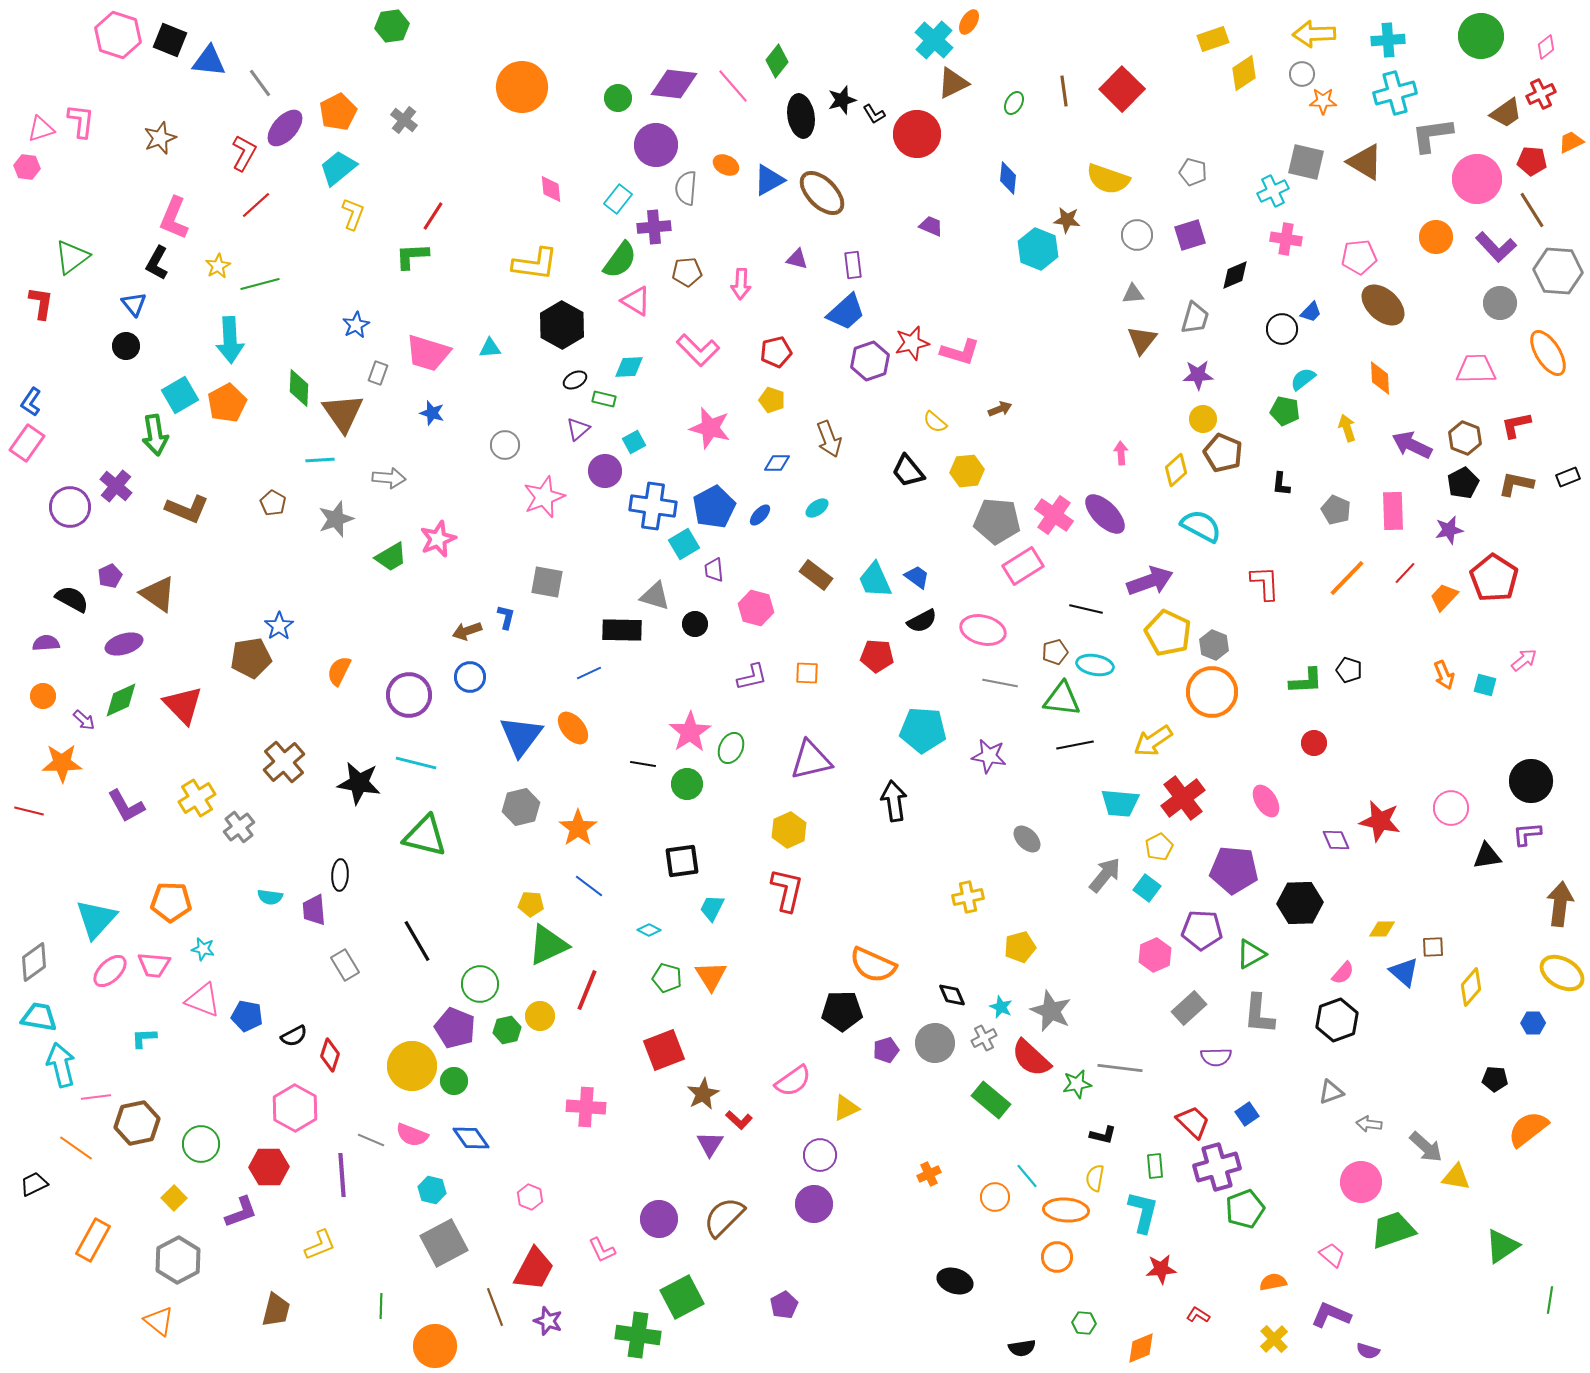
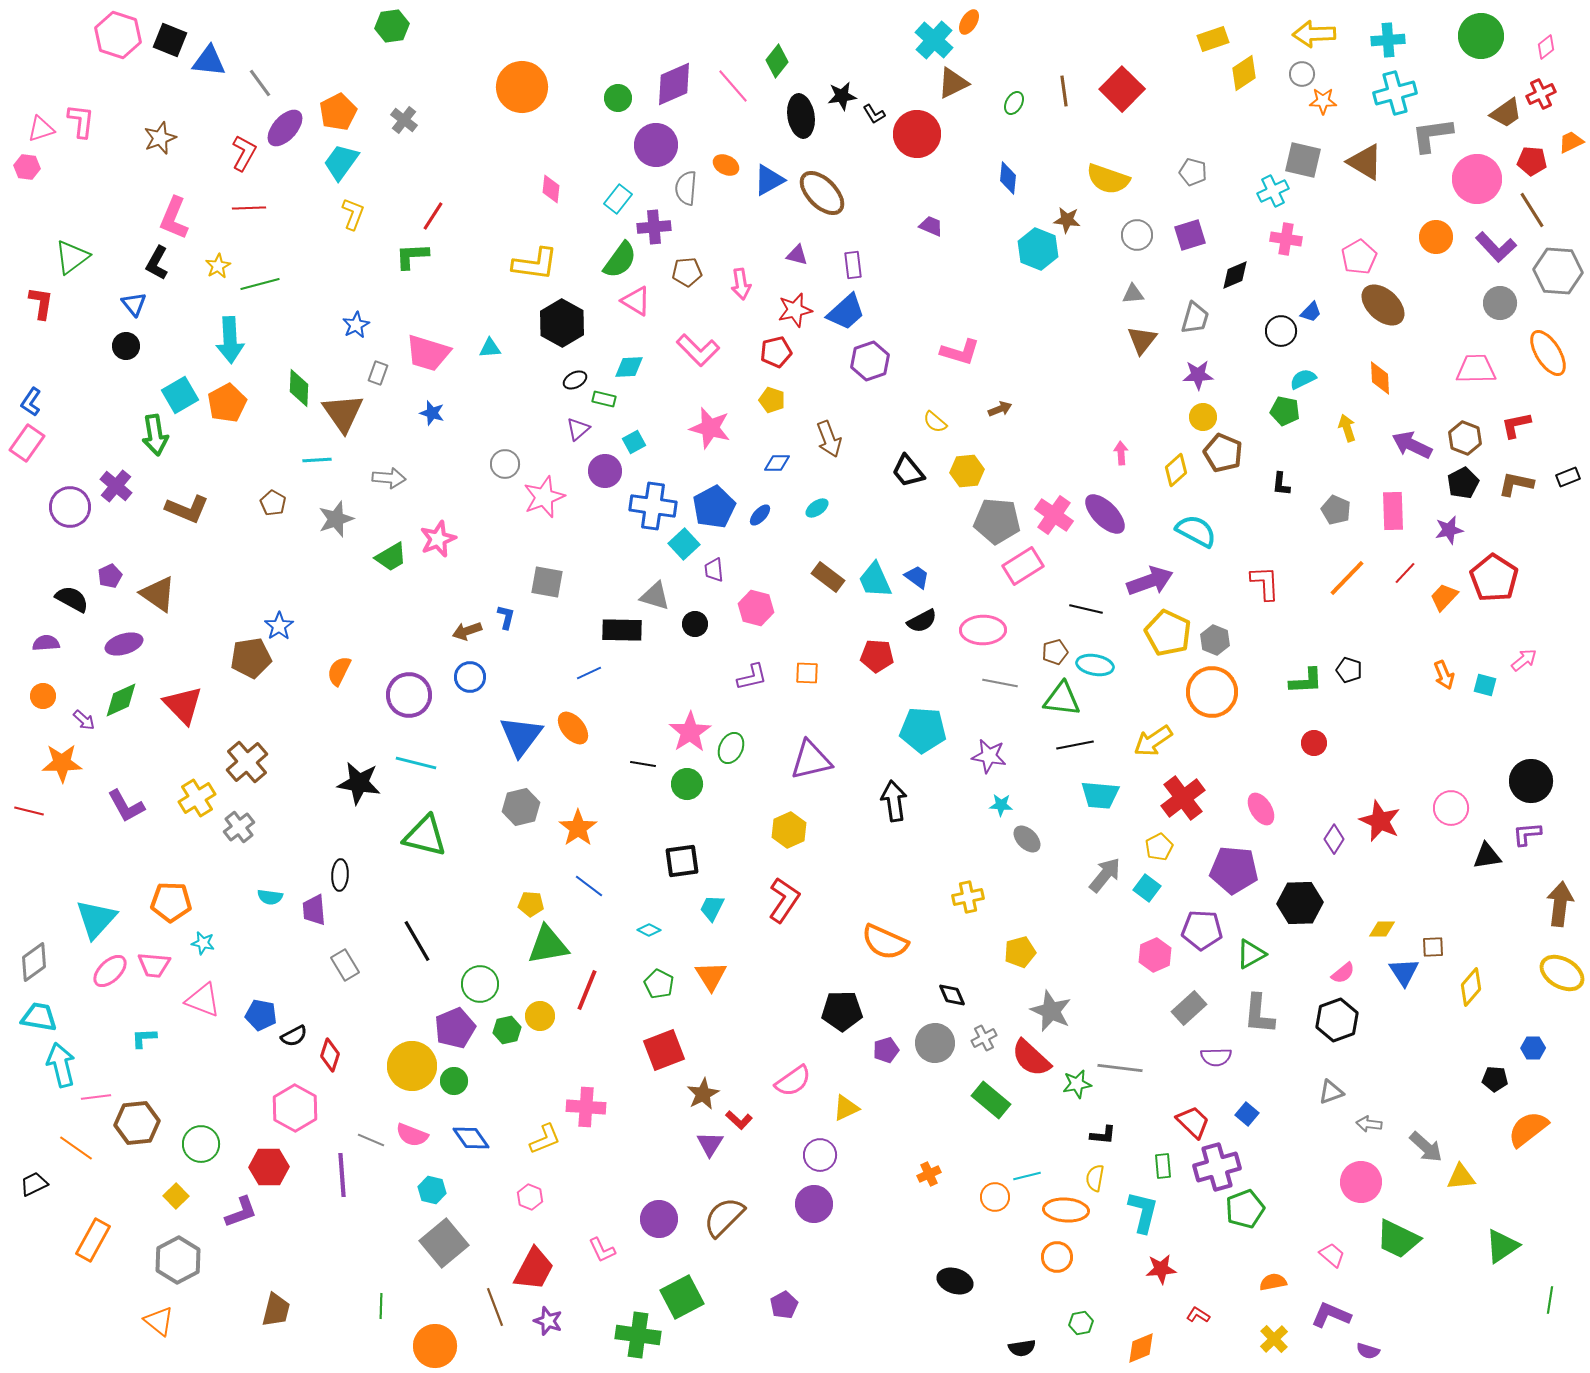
purple diamond at (674, 84): rotated 30 degrees counterclockwise
black star at (842, 100): moved 4 px up; rotated 8 degrees clockwise
gray square at (1306, 162): moved 3 px left, 2 px up
cyan trapezoid at (338, 168): moved 3 px right, 6 px up; rotated 15 degrees counterclockwise
pink diamond at (551, 189): rotated 12 degrees clockwise
red line at (256, 205): moved 7 px left, 3 px down; rotated 40 degrees clockwise
pink pentagon at (1359, 257): rotated 24 degrees counterclockwise
purple triangle at (797, 259): moved 4 px up
pink arrow at (741, 284): rotated 12 degrees counterclockwise
black hexagon at (562, 325): moved 2 px up
black circle at (1282, 329): moved 1 px left, 2 px down
red star at (912, 343): moved 117 px left, 33 px up
cyan semicircle at (1303, 379): rotated 12 degrees clockwise
yellow circle at (1203, 419): moved 2 px up
gray circle at (505, 445): moved 19 px down
cyan line at (320, 460): moved 3 px left
cyan semicircle at (1201, 526): moved 5 px left, 5 px down
cyan square at (684, 544): rotated 12 degrees counterclockwise
brown rectangle at (816, 575): moved 12 px right, 2 px down
pink ellipse at (983, 630): rotated 15 degrees counterclockwise
gray hexagon at (1214, 645): moved 1 px right, 5 px up
brown cross at (284, 762): moved 37 px left
pink ellipse at (1266, 801): moved 5 px left, 8 px down
cyan trapezoid at (1120, 803): moved 20 px left, 8 px up
red star at (1380, 821): rotated 12 degrees clockwise
purple diamond at (1336, 840): moved 2 px left, 1 px up; rotated 56 degrees clockwise
red L-shape at (787, 890): moved 3 px left, 10 px down; rotated 21 degrees clockwise
green triangle at (548, 945): rotated 15 degrees clockwise
yellow pentagon at (1020, 947): moved 5 px down
cyan star at (203, 949): moved 6 px up
orange semicircle at (873, 965): moved 12 px right, 23 px up
blue triangle at (1404, 972): rotated 16 degrees clockwise
pink semicircle at (1343, 973): rotated 10 degrees clockwise
green pentagon at (667, 978): moved 8 px left, 6 px down; rotated 12 degrees clockwise
cyan star at (1001, 1007): moved 202 px up; rotated 20 degrees counterclockwise
blue pentagon at (247, 1016): moved 14 px right, 1 px up
blue hexagon at (1533, 1023): moved 25 px down
purple pentagon at (455, 1028): rotated 27 degrees clockwise
blue square at (1247, 1114): rotated 15 degrees counterclockwise
brown hexagon at (137, 1123): rotated 6 degrees clockwise
black L-shape at (1103, 1135): rotated 8 degrees counterclockwise
green rectangle at (1155, 1166): moved 8 px right
cyan line at (1027, 1176): rotated 64 degrees counterclockwise
yellow triangle at (1456, 1177): moved 5 px right; rotated 16 degrees counterclockwise
yellow square at (174, 1198): moved 2 px right, 2 px up
green trapezoid at (1393, 1230): moved 5 px right, 9 px down; rotated 135 degrees counterclockwise
gray square at (444, 1243): rotated 12 degrees counterclockwise
yellow L-shape at (320, 1245): moved 225 px right, 106 px up
green hexagon at (1084, 1323): moved 3 px left; rotated 15 degrees counterclockwise
